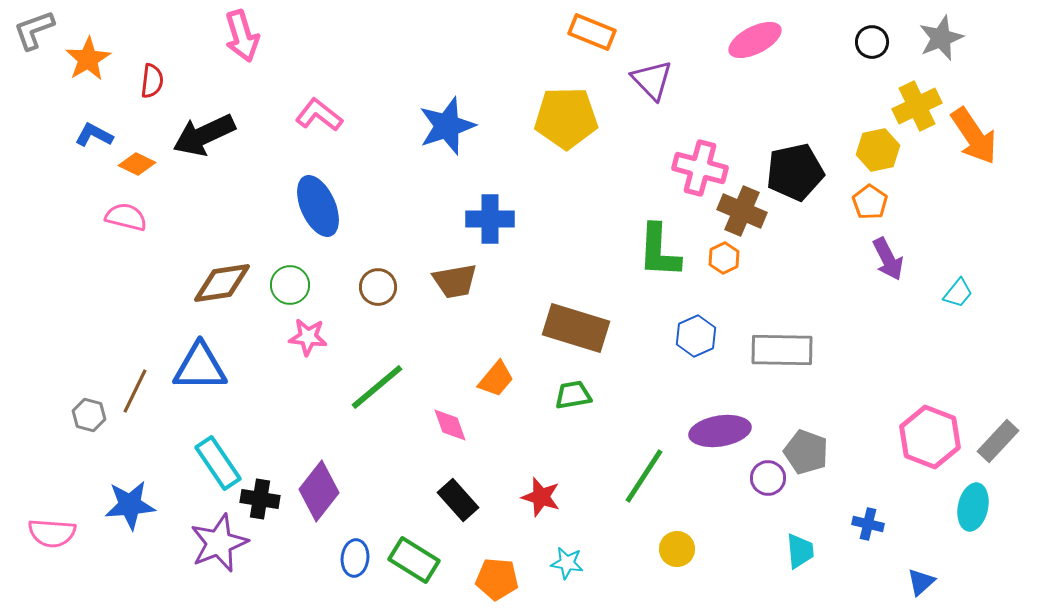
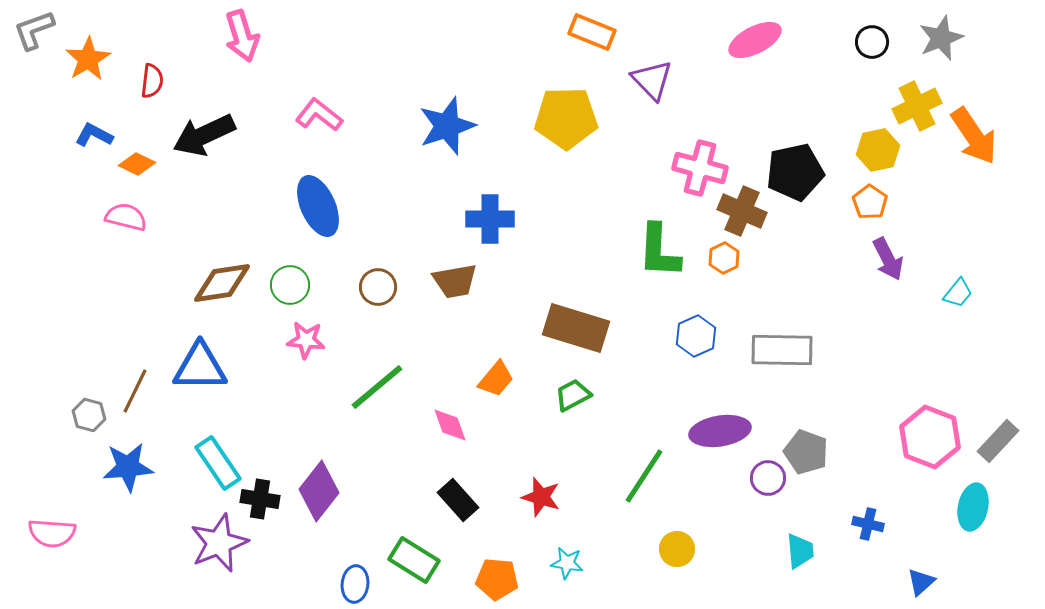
pink star at (308, 337): moved 2 px left, 3 px down
green trapezoid at (573, 395): rotated 18 degrees counterclockwise
blue star at (130, 505): moved 2 px left, 38 px up
blue ellipse at (355, 558): moved 26 px down
